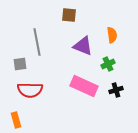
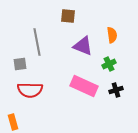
brown square: moved 1 px left, 1 px down
green cross: moved 1 px right
orange rectangle: moved 3 px left, 2 px down
